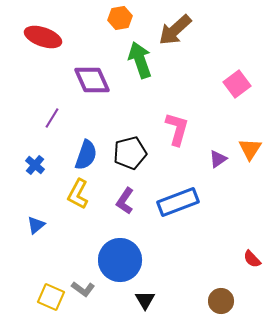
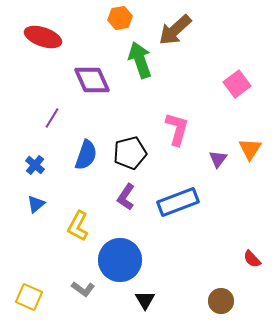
purple triangle: rotated 18 degrees counterclockwise
yellow L-shape: moved 32 px down
purple L-shape: moved 1 px right, 4 px up
blue triangle: moved 21 px up
yellow square: moved 22 px left
